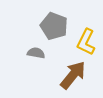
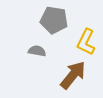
gray pentagon: moved 6 px up; rotated 12 degrees counterclockwise
gray semicircle: moved 1 px right, 2 px up
